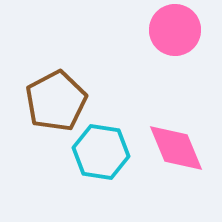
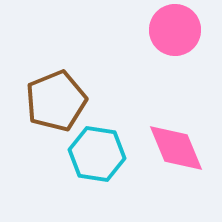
brown pentagon: rotated 6 degrees clockwise
cyan hexagon: moved 4 px left, 2 px down
